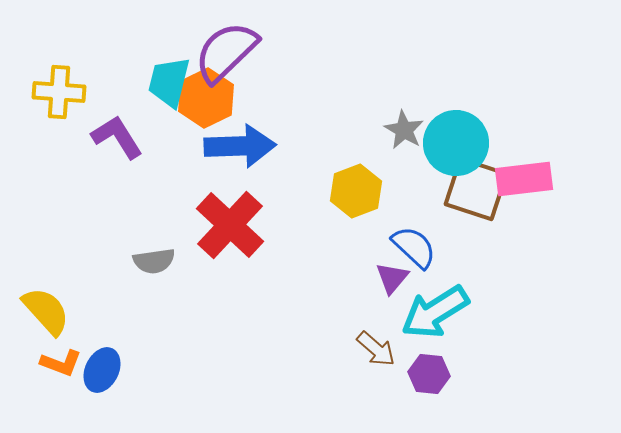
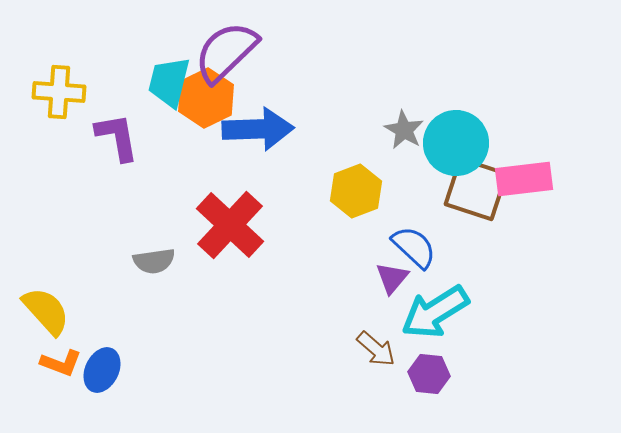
purple L-shape: rotated 22 degrees clockwise
blue arrow: moved 18 px right, 17 px up
